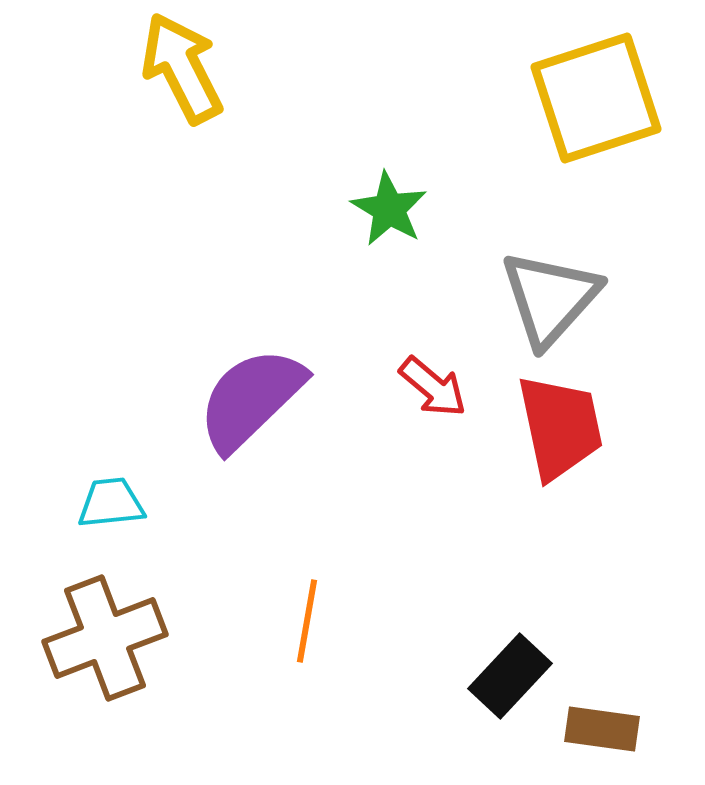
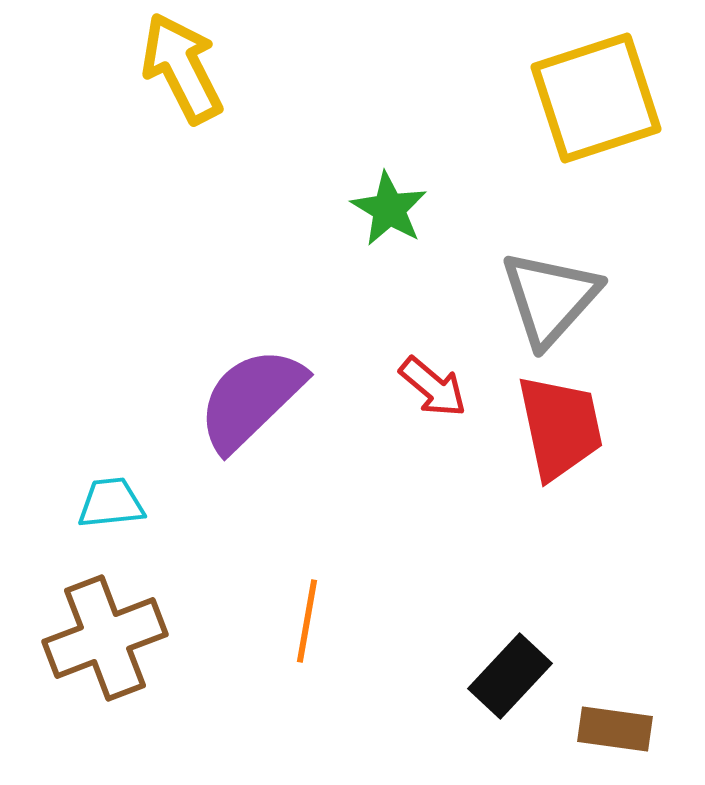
brown rectangle: moved 13 px right
